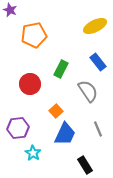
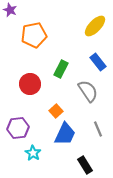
yellow ellipse: rotated 20 degrees counterclockwise
